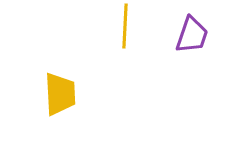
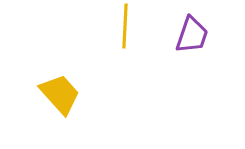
yellow trapezoid: rotated 39 degrees counterclockwise
